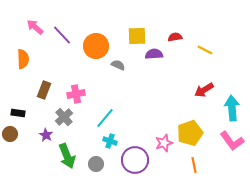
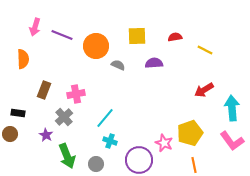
pink arrow: rotated 114 degrees counterclockwise
purple line: rotated 25 degrees counterclockwise
purple semicircle: moved 9 px down
pink star: rotated 30 degrees counterclockwise
purple circle: moved 4 px right
